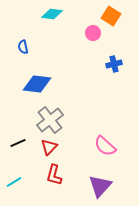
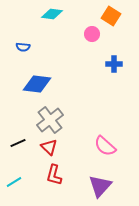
pink circle: moved 1 px left, 1 px down
blue semicircle: rotated 72 degrees counterclockwise
blue cross: rotated 14 degrees clockwise
red triangle: rotated 30 degrees counterclockwise
